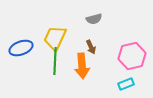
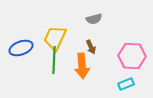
pink hexagon: rotated 16 degrees clockwise
green line: moved 1 px left, 1 px up
